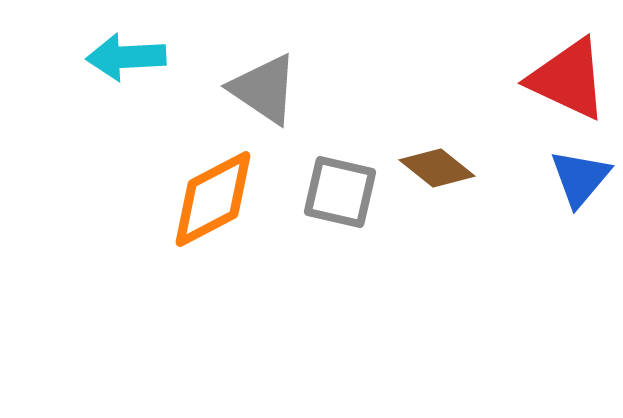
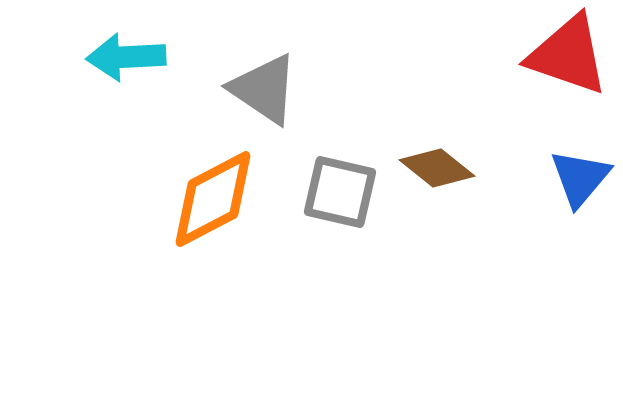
red triangle: moved 24 px up; rotated 6 degrees counterclockwise
